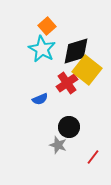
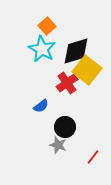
blue semicircle: moved 1 px right, 7 px down; rotated 14 degrees counterclockwise
black circle: moved 4 px left
